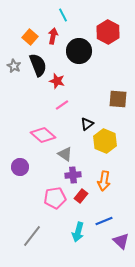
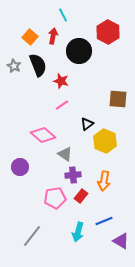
red star: moved 4 px right
purple triangle: rotated 12 degrees counterclockwise
